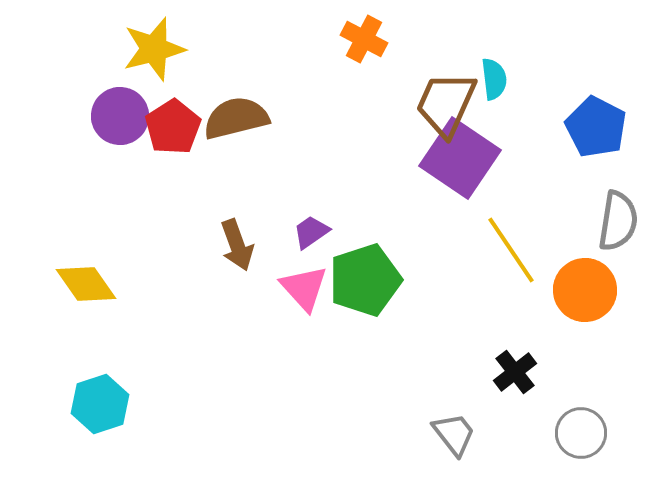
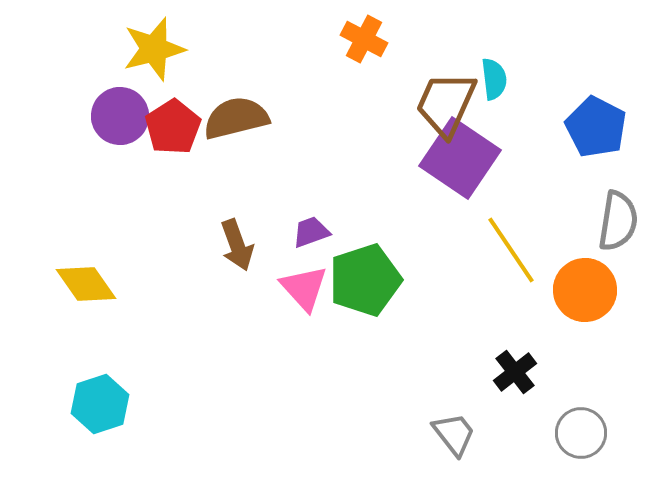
purple trapezoid: rotated 15 degrees clockwise
